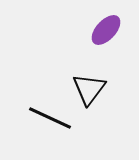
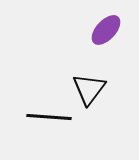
black line: moved 1 px left, 1 px up; rotated 21 degrees counterclockwise
